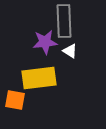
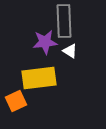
orange square: moved 1 px right, 1 px down; rotated 35 degrees counterclockwise
